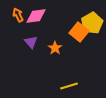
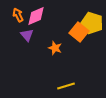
pink diamond: rotated 15 degrees counterclockwise
yellow pentagon: rotated 25 degrees counterclockwise
purple triangle: moved 4 px left, 7 px up
orange star: rotated 16 degrees counterclockwise
yellow line: moved 3 px left
